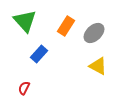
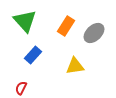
blue rectangle: moved 6 px left, 1 px down
yellow triangle: moved 23 px left; rotated 36 degrees counterclockwise
red semicircle: moved 3 px left
